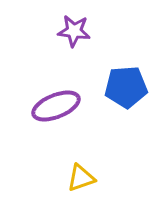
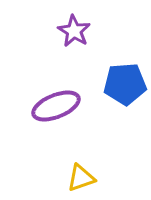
purple star: rotated 24 degrees clockwise
blue pentagon: moved 1 px left, 3 px up
